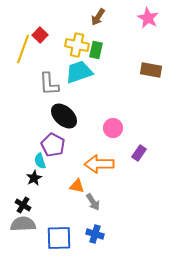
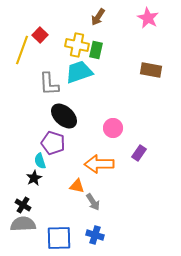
yellow line: moved 1 px left, 1 px down
purple pentagon: moved 2 px up; rotated 10 degrees counterclockwise
blue cross: moved 1 px down
